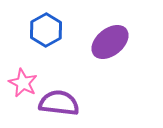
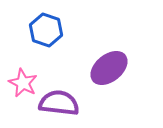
blue hexagon: rotated 12 degrees counterclockwise
purple ellipse: moved 1 px left, 26 px down
